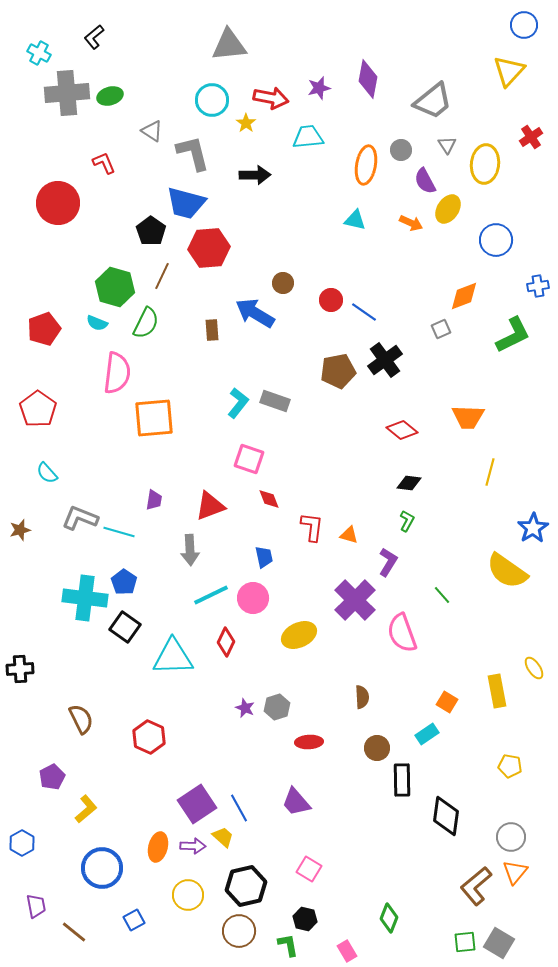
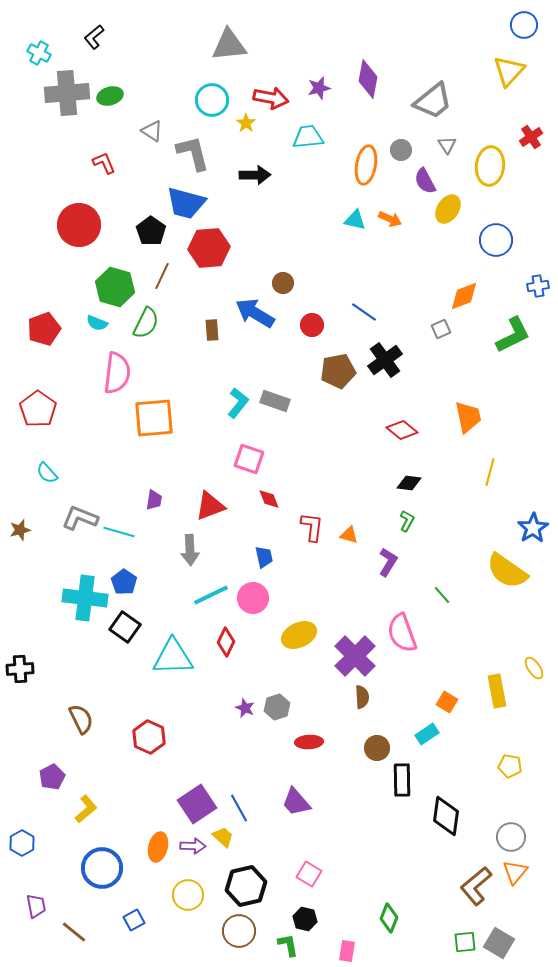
yellow ellipse at (485, 164): moved 5 px right, 2 px down
red circle at (58, 203): moved 21 px right, 22 px down
orange arrow at (411, 223): moved 21 px left, 4 px up
red circle at (331, 300): moved 19 px left, 25 px down
orange trapezoid at (468, 417): rotated 104 degrees counterclockwise
purple cross at (355, 600): moved 56 px down
pink square at (309, 869): moved 5 px down
pink rectangle at (347, 951): rotated 40 degrees clockwise
